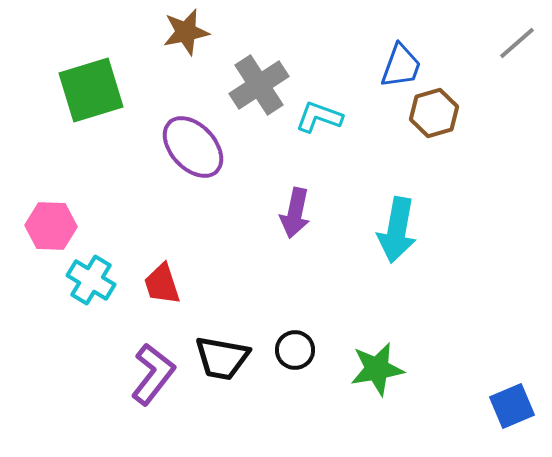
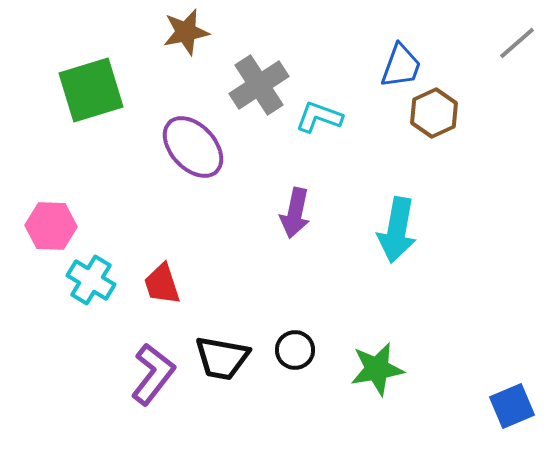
brown hexagon: rotated 9 degrees counterclockwise
